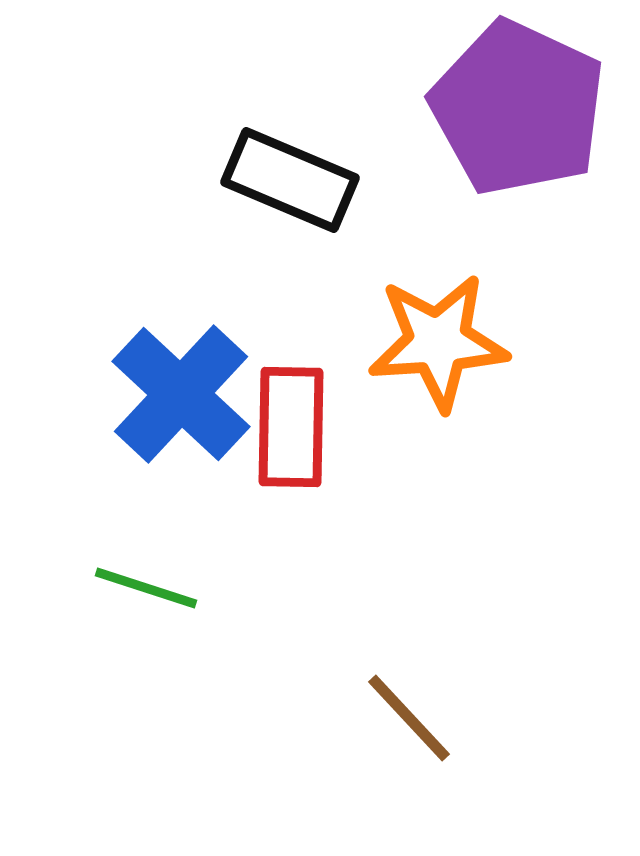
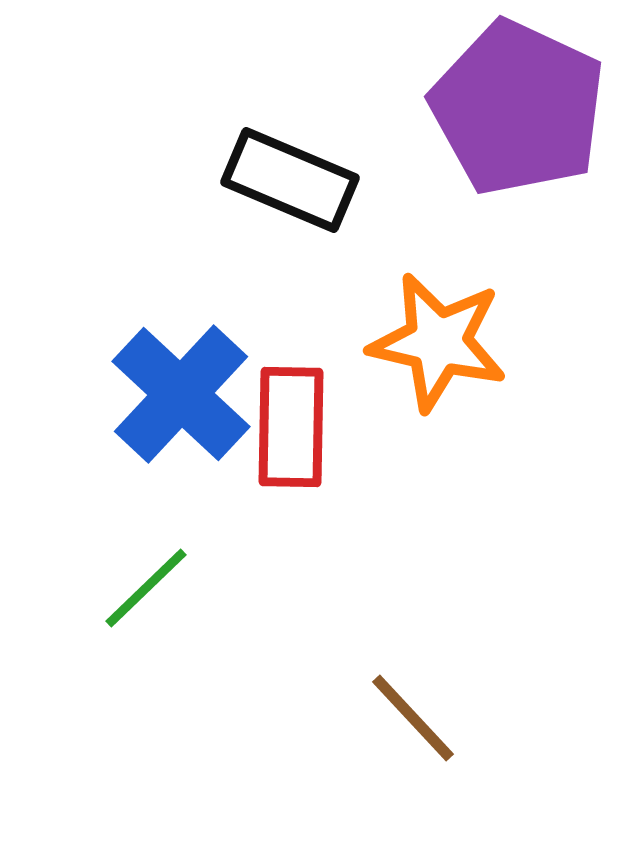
orange star: rotated 17 degrees clockwise
green line: rotated 62 degrees counterclockwise
brown line: moved 4 px right
